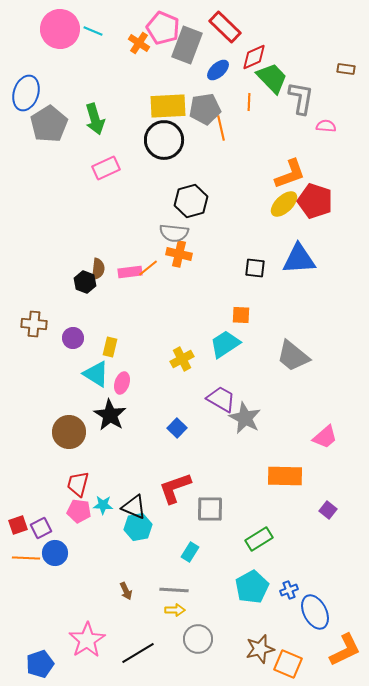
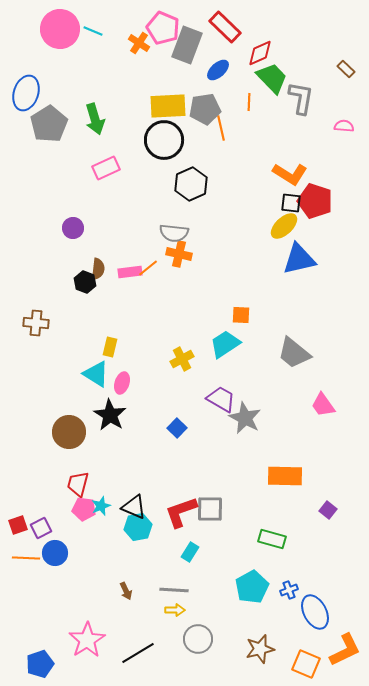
red diamond at (254, 57): moved 6 px right, 4 px up
brown rectangle at (346, 69): rotated 36 degrees clockwise
pink semicircle at (326, 126): moved 18 px right
orange L-shape at (290, 174): rotated 52 degrees clockwise
black hexagon at (191, 201): moved 17 px up; rotated 8 degrees counterclockwise
yellow ellipse at (284, 204): moved 22 px down
blue triangle at (299, 259): rotated 9 degrees counterclockwise
black square at (255, 268): moved 36 px right, 65 px up
brown cross at (34, 324): moved 2 px right, 1 px up
purple circle at (73, 338): moved 110 px up
gray trapezoid at (293, 356): moved 1 px right, 3 px up
pink trapezoid at (325, 437): moved 2 px left, 32 px up; rotated 96 degrees clockwise
red L-shape at (175, 488): moved 6 px right, 24 px down
cyan star at (103, 505): moved 2 px left, 1 px down; rotated 24 degrees counterclockwise
pink pentagon at (79, 511): moved 5 px right, 2 px up
green rectangle at (259, 539): moved 13 px right; rotated 48 degrees clockwise
orange square at (288, 664): moved 18 px right
